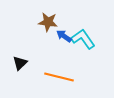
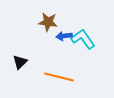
blue arrow: rotated 42 degrees counterclockwise
black triangle: moved 1 px up
